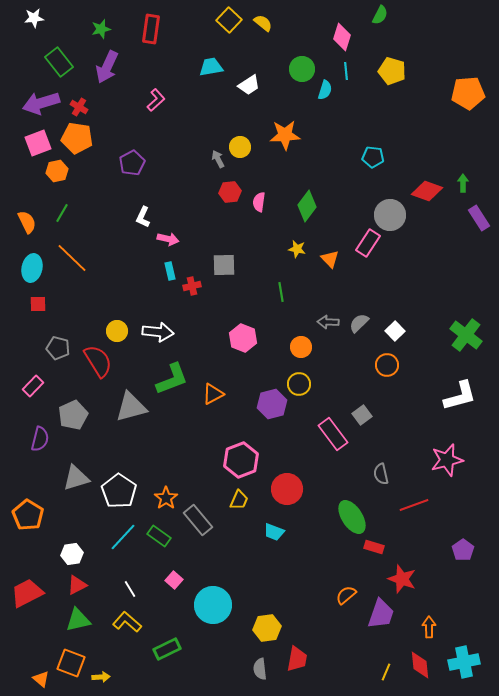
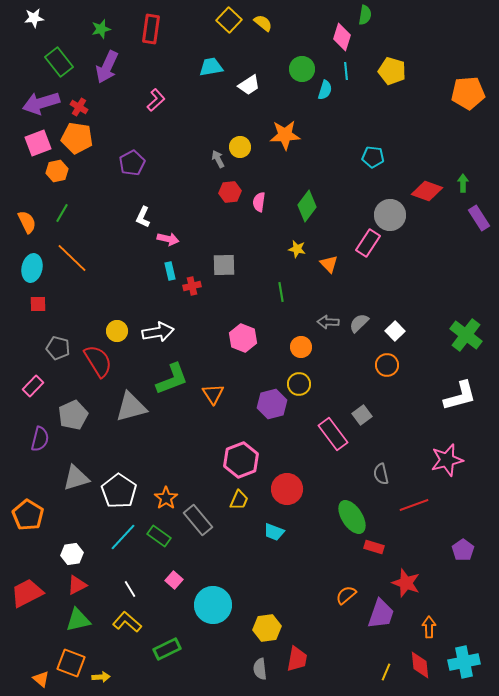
green semicircle at (380, 15): moved 15 px left; rotated 18 degrees counterclockwise
orange triangle at (330, 259): moved 1 px left, 5 px down
white arrow at (158, 332): rotated 16 degrees counterclockwise
orange triangle at (213, 394): rotated 35 degrees counterclockwise
red star at (402, 579): moved 4 px right, 4 px down
